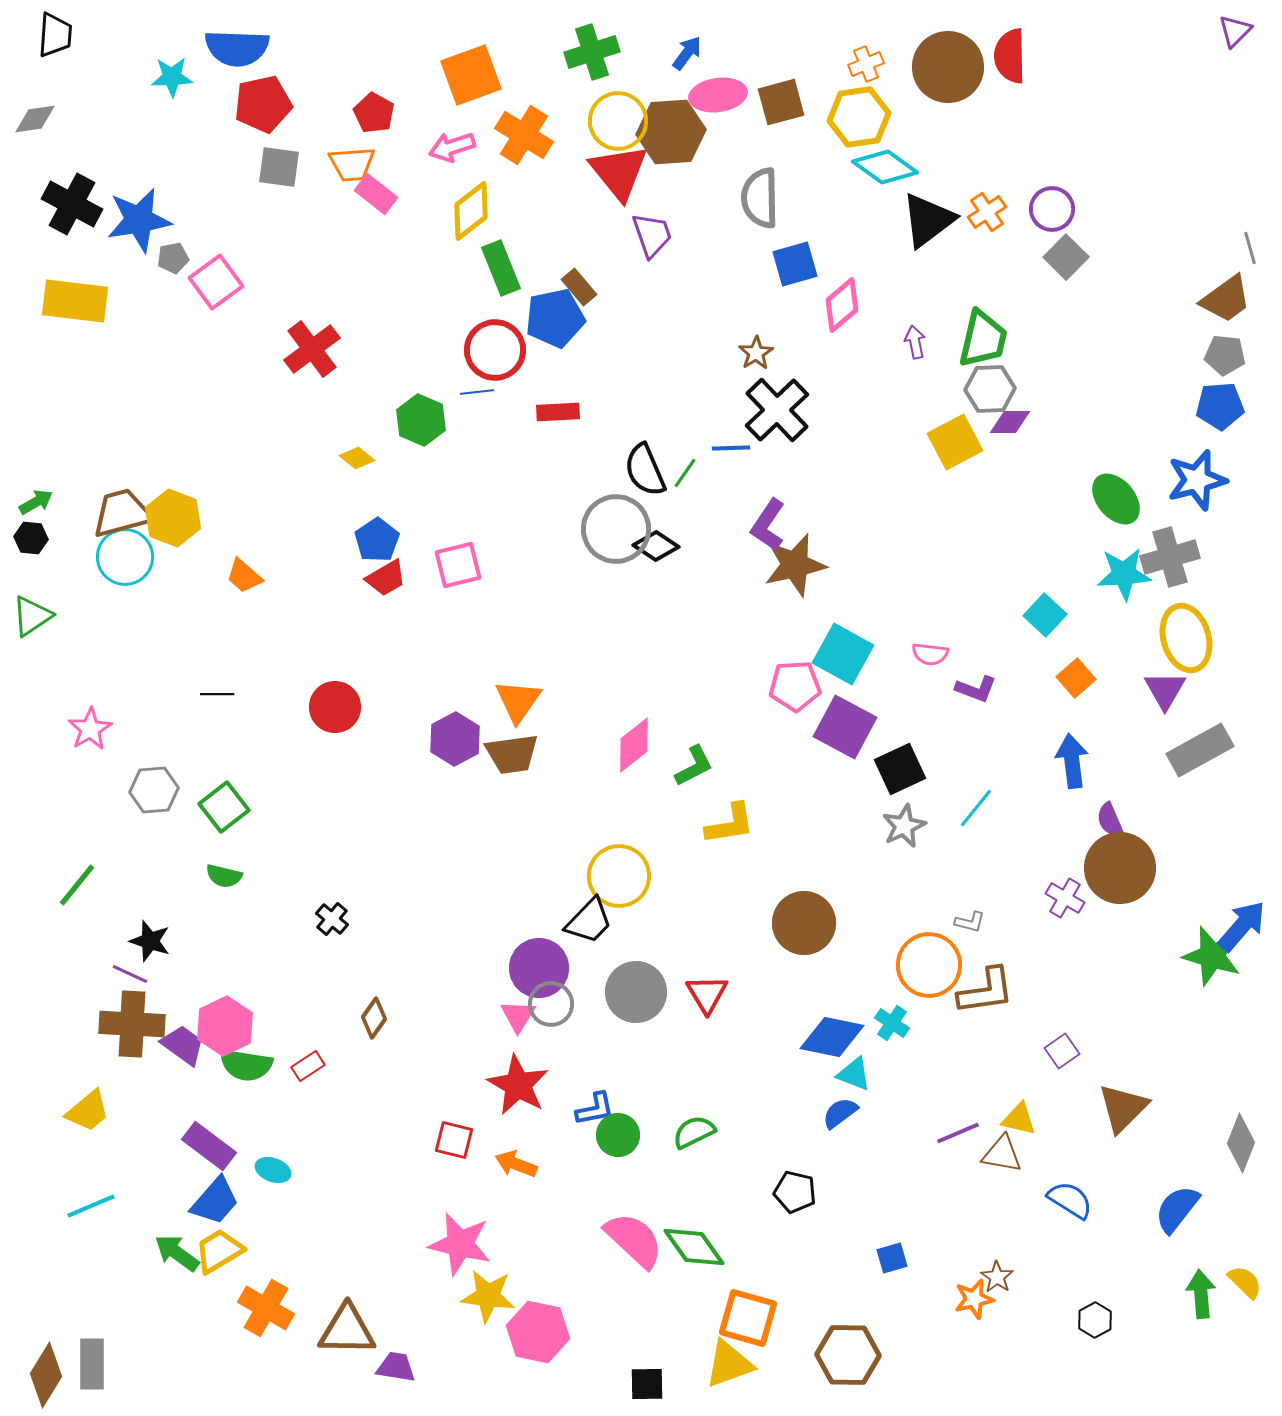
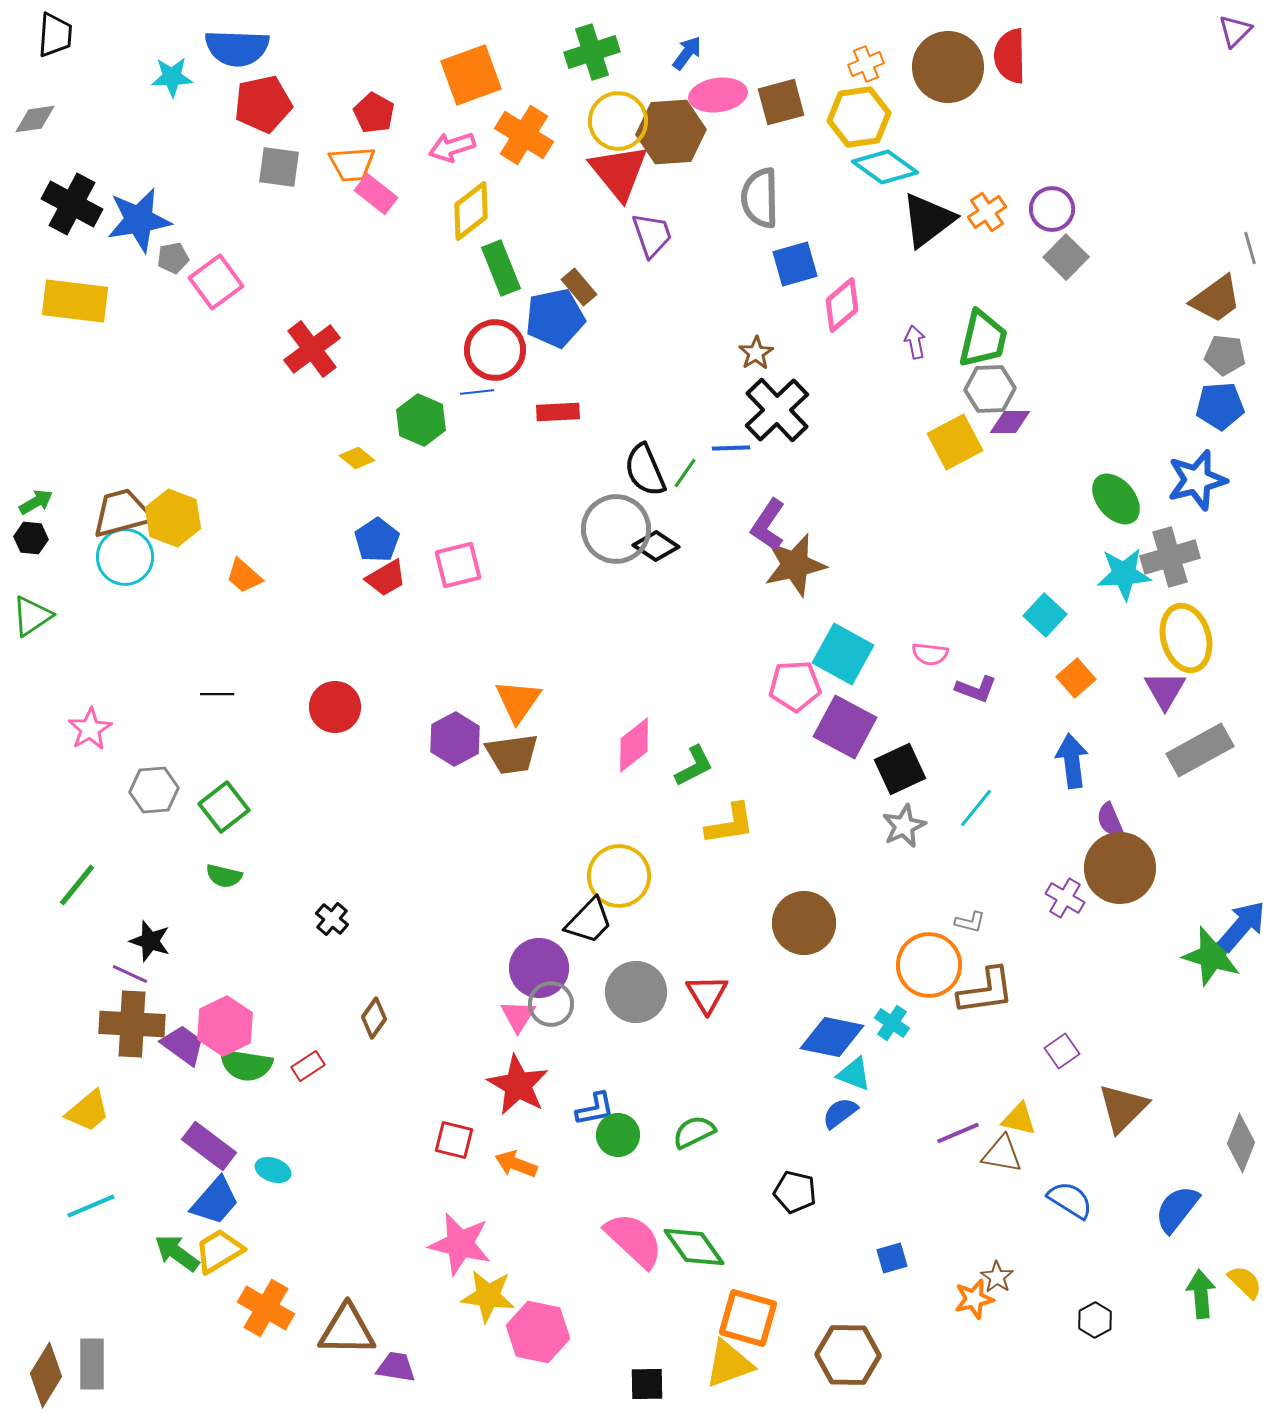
brown trapezoid at (1226, 299): moved 10 px left
